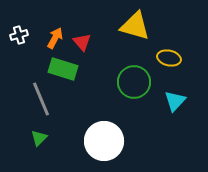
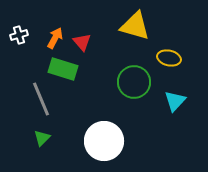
green triangle: moved 3 px right
